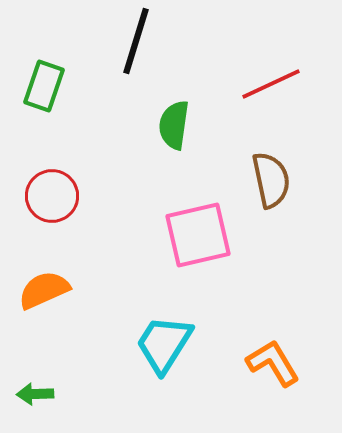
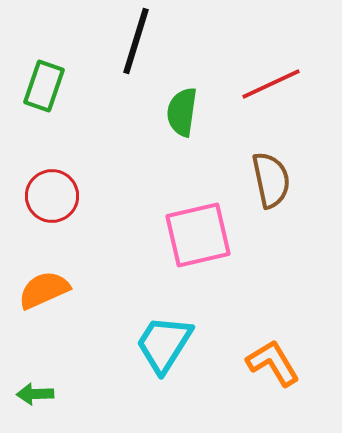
green semicircle: moved 8 px right, 13 px up
